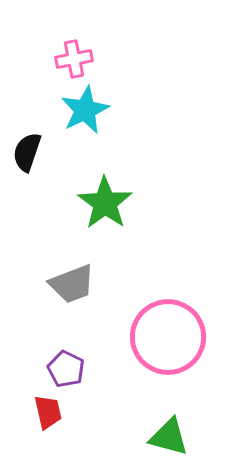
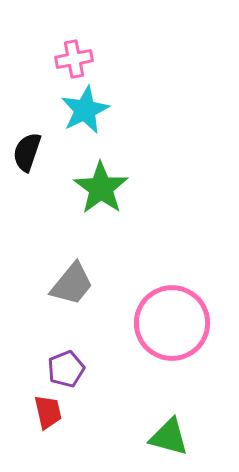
green star: moved 4 px left, 15 px up
gray trapezoid: rotated 30 degrees counterclockwise
pink circle: moved 4 px right, 14 px up
purple pentagon: rotated 24 degrees clockwise
